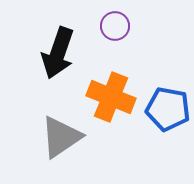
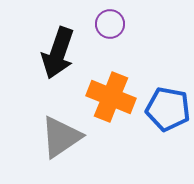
purple circle: moved 5 px left, 2 px up
